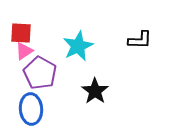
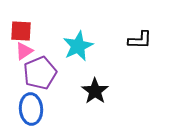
red square: moved 2 px up
purple pentagon: rotated 20 degrees clockwise
